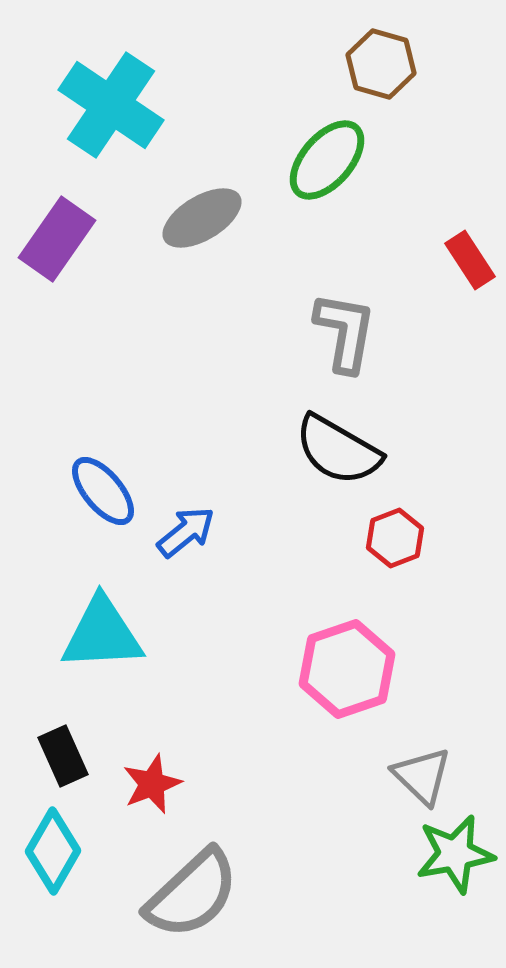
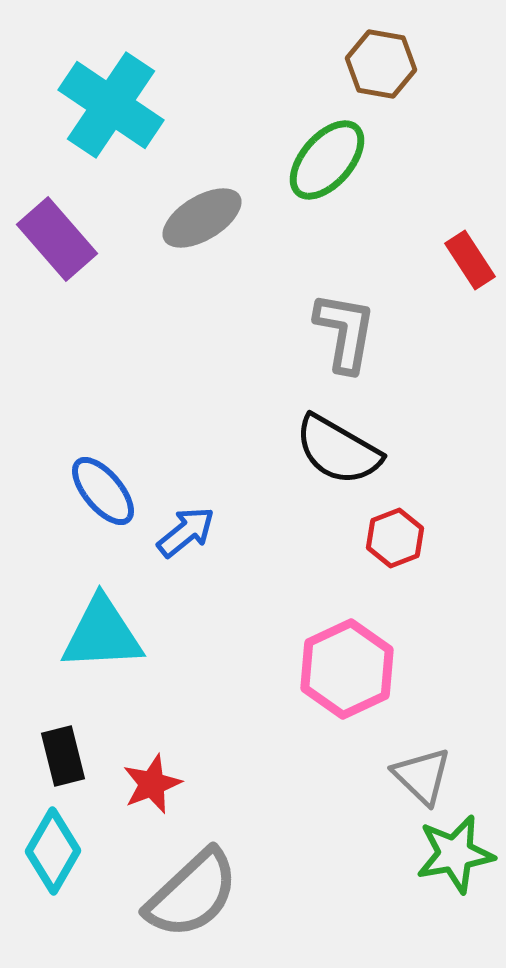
brown hexagon: rotated 6 degrees counterclockwise
purple rectangle: rotated 76 degrees counterclockwise
pink hexagon: rotated 6 degrees counterclockwise
black rectangle: rotated 10 degrees clockwise
